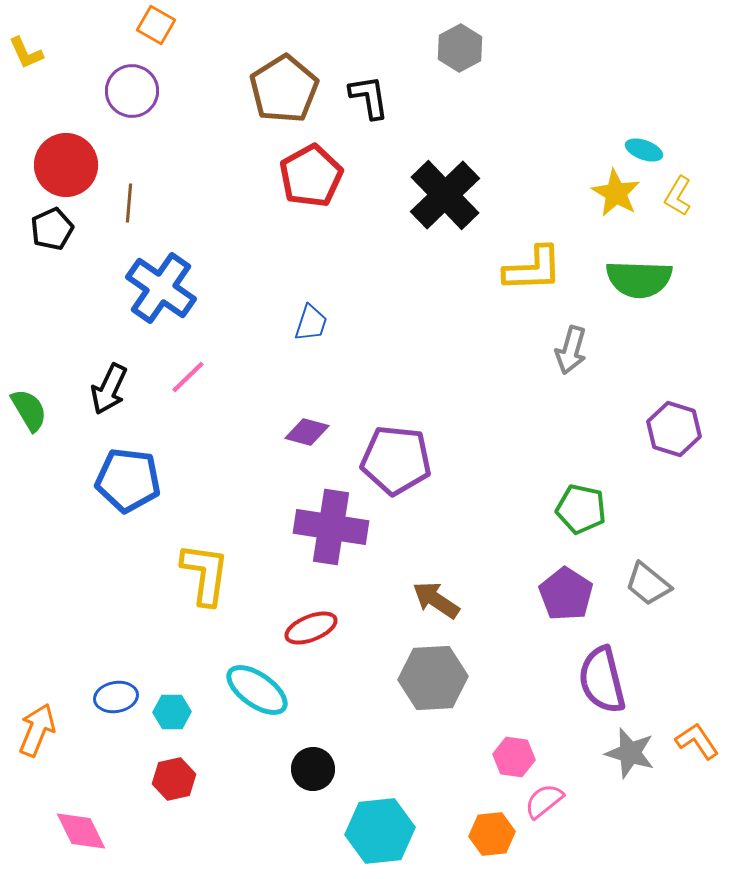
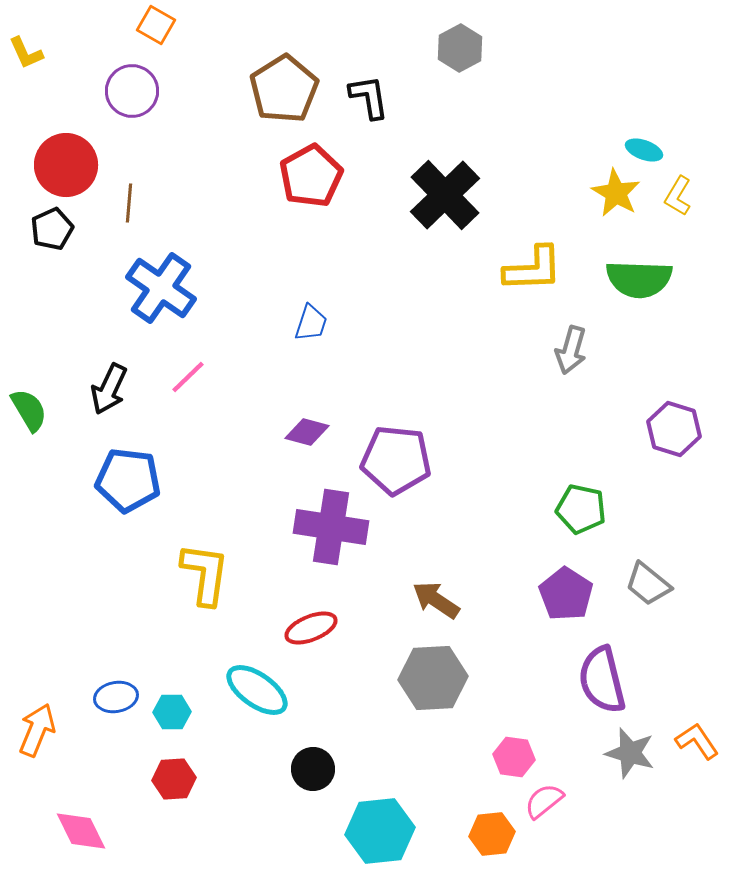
red hexagon at (174, 779): rotated 9 degrees clockwise
